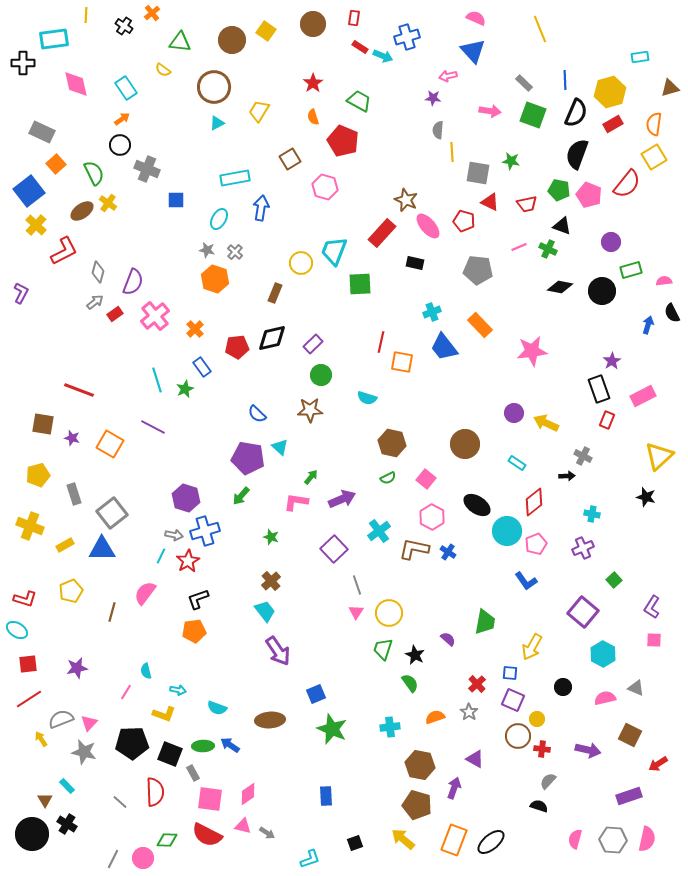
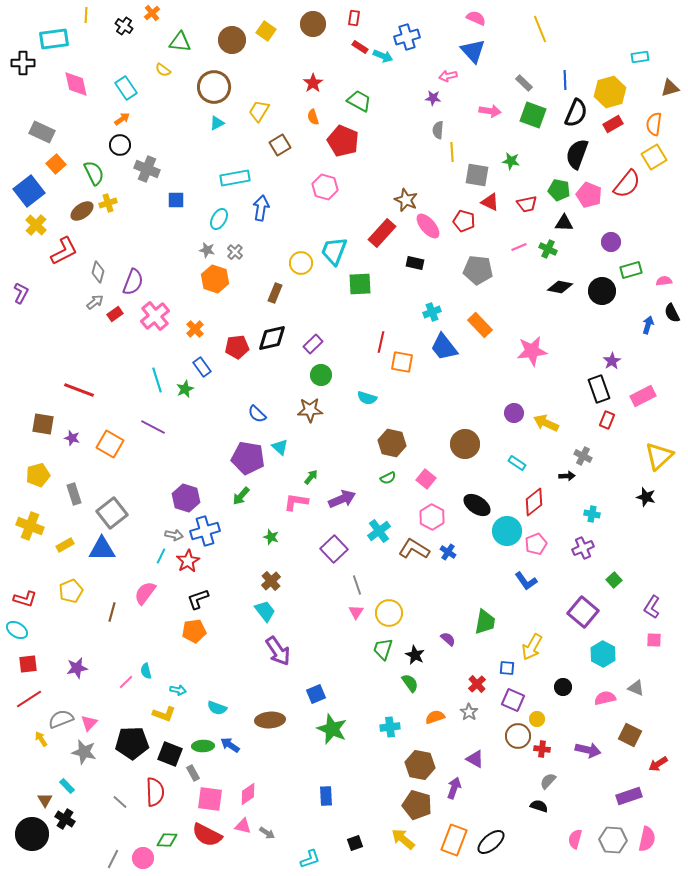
brown square at (290, 159): moved 10 px left, 14 px up
gray square at (478, 173): moved 1 px left, 2 px down
yellow cross at (108, 203): rotated 36 degrees clockwise
black triangle at (562, 226): moved 2 px right, 3 px up; rotated 18 degrees counterclockwise
brown L-shape at (414, 549): rotated 20 degrees clockwise
blue square at (510, 673): moved 3 px left, 5 px up
pink line at (126, 692): moved 10 px up; rotated 14 degrees clockwise
black cross at (67, 824): moved 2 px left, 5 px up
